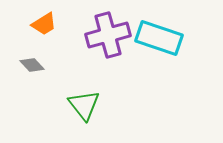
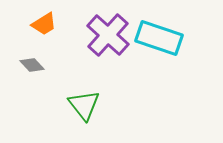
purple cross: rotated 33 degrees counterclockwise
